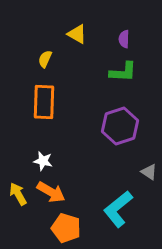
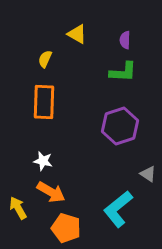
purple semicircle: moved 1 px right, 1 px down
gray triangle: moved 1 px left, 2 px down
yellow arrow: moved 14 px down
